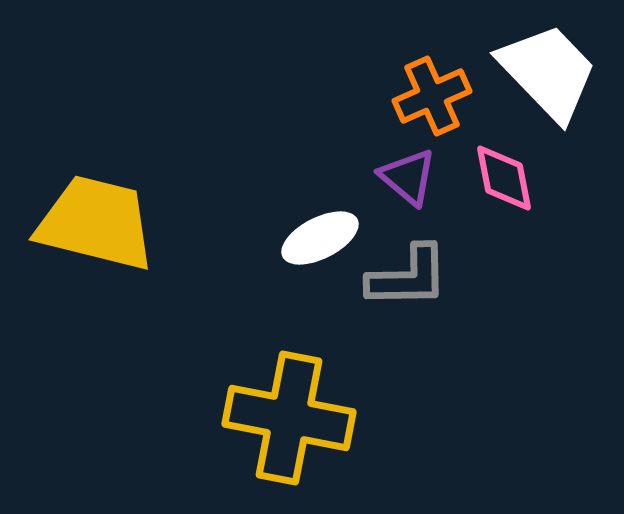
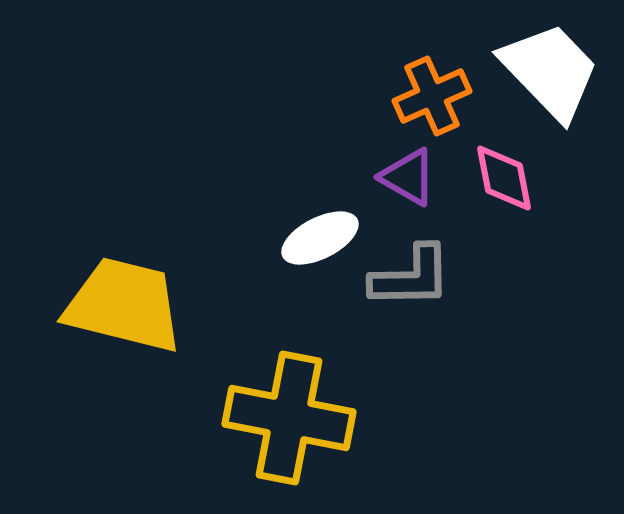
white trapezoid: moved 2 px right, 1 px up
purple triangle: rotated 10 degrees counterclockwise
yellow trapezoid: moved 28 px right, 82 px down
gray L-shape: moved 3 px right
